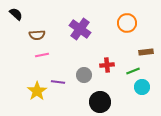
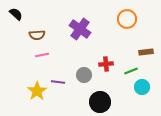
orange circle: moved 4 px up
red cross: moved 1 px left, 1 px up
green line: moved 2 px left
